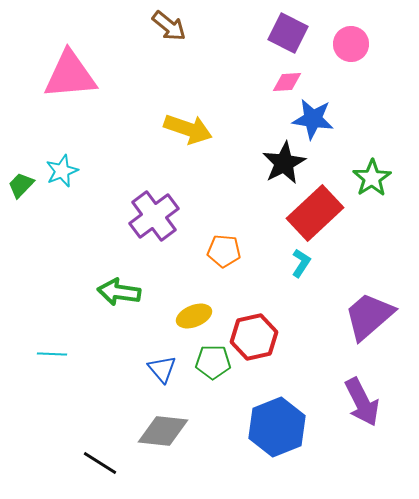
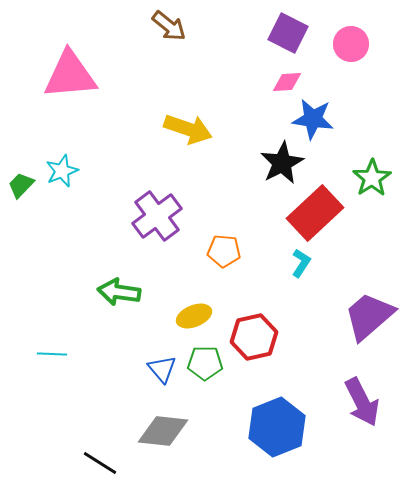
black star: moved 2 px left
purple cross: moved 3 px right
green pentagon: moved 8 px left, 1 px down
